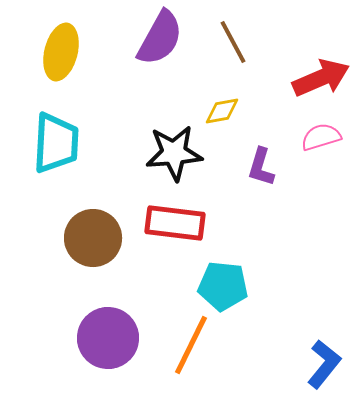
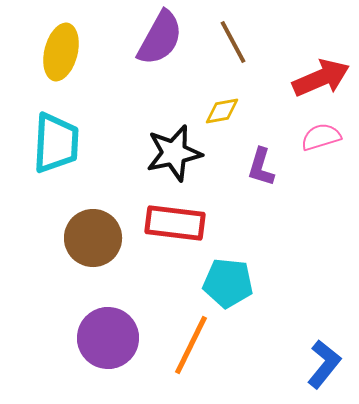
black star: rotated 8 degrees counterclockwise
cyan pentagon: moved 5 px right, 3 px up
